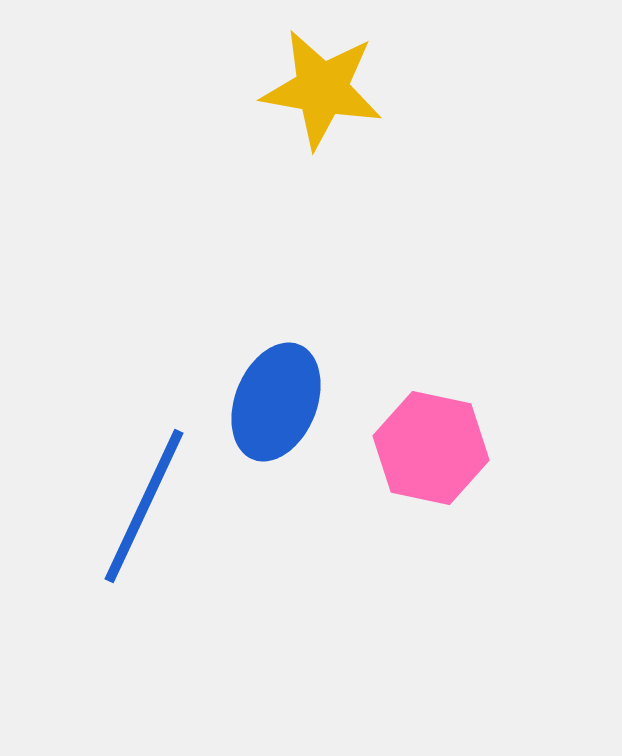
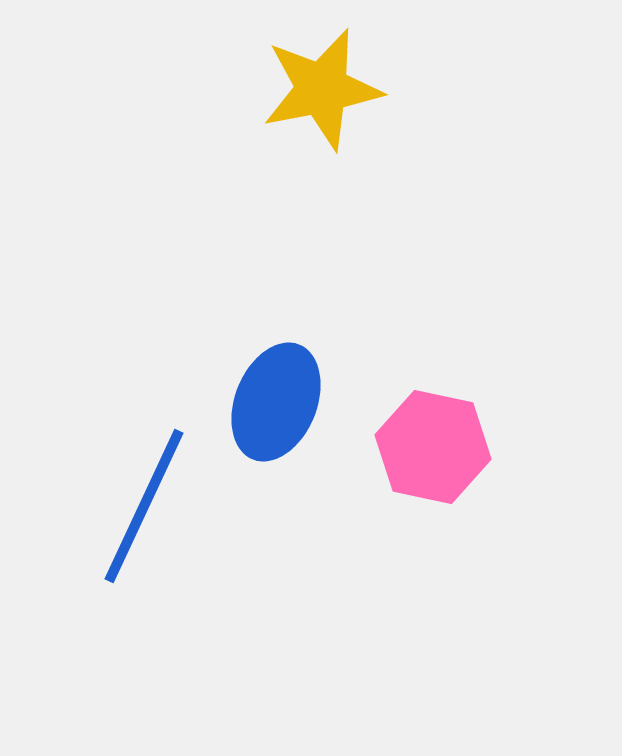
yellow star: rotated 21 degrees counterclockwise
pink hexagon: moved 2 px right, 1 px up
